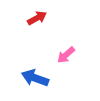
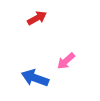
pink arrow: moved 6 px down
